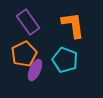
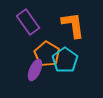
orange pentagon: moved 23 px right; rotated 15 degrees counterclockwise
cyan pentagon: rotated 15 degrees clockwise
